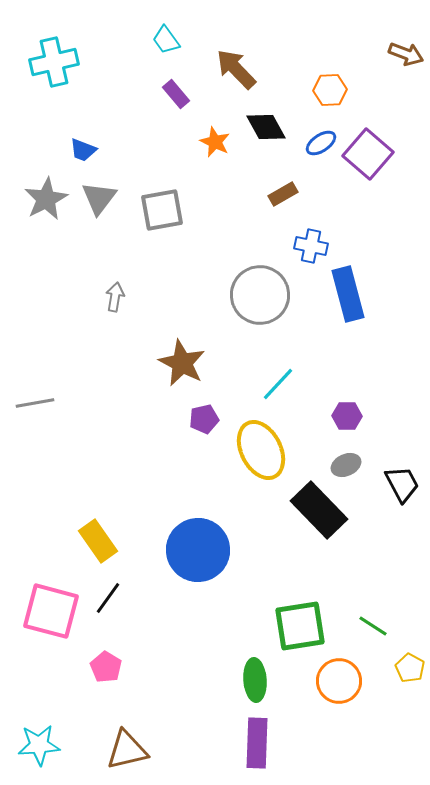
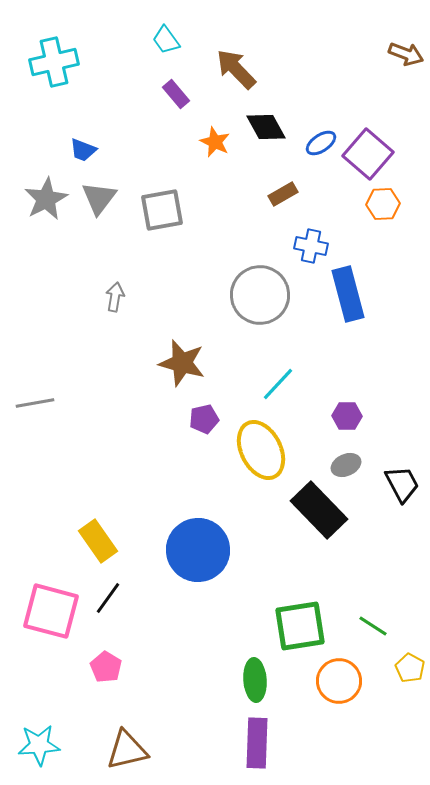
orange hexagon at (330, 90): moved 53 px right, 114 px down
brown star at (182, 363): rotated 12 degrees counterclockwise
